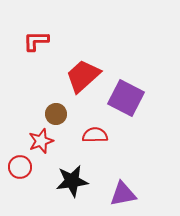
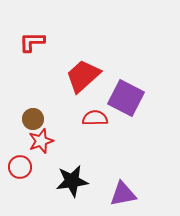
red L-shape: moved 4 px left, 1 px down
brown circle: moved 23 px left, 5 px down
red semicircle: moved 17 px up
